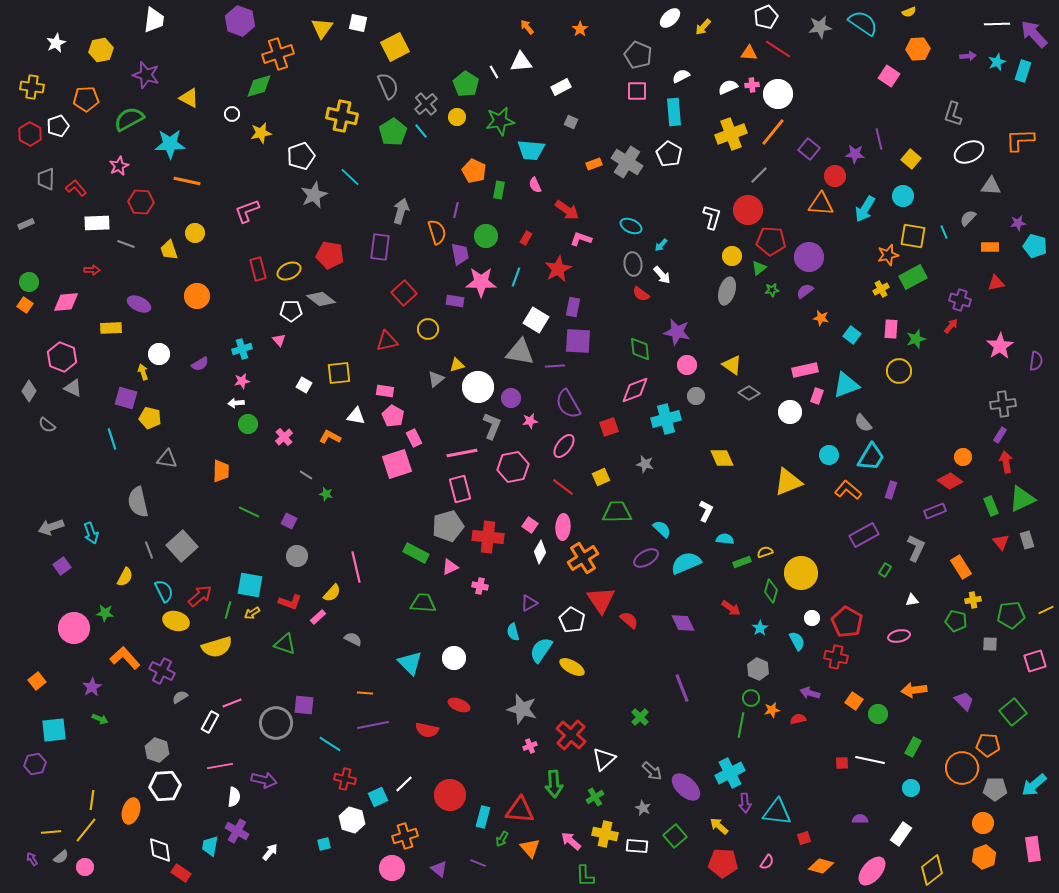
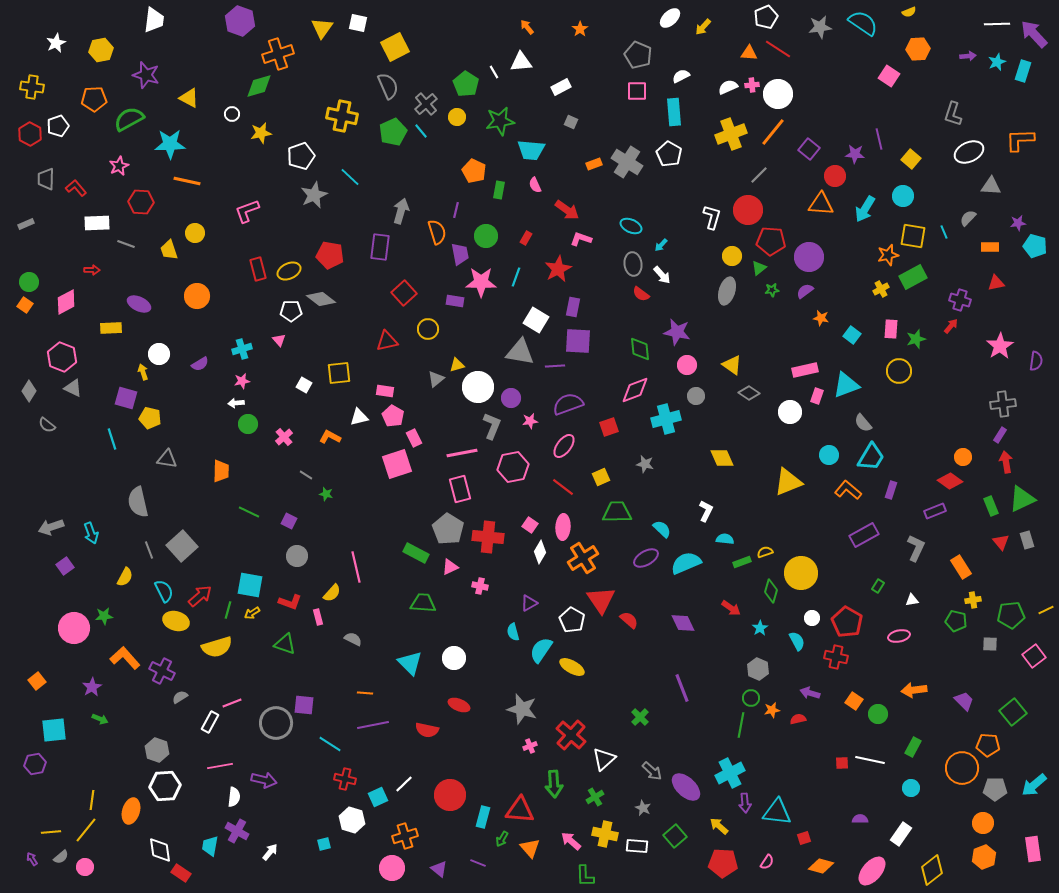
orange pentagon at (86, 99): moved 8 px right
green pentagon at (393, 132): rotated 8 degrees clockwise
pink diamond at (66, 302): rotated 24 degrees counterclockwise
purple semicircle at (568, 404): rotated 100 degrees clockwise
white triangle at (356, 416): moved 3 px right, 1 px down; rotated 24 degrees counterclockwise
gray pentagon at (448, 526): moved 3 px down; rotated 24 degrees counterclockwise
purple square at (62, 566): moved 3 px right
green rectangle at (885, 570): moved 7 px left, 16 px down
green star at (105, 613): moved 1 px left, 3 px down; rotated 12 degrees counterclockwise
pink rectangle at (318, 617): rotated 63 degrees counterclockwise
pink square at (1035, 661): moved 1 px left, 5 px up; rotated 20 degrees counterclockwise
